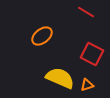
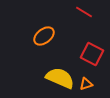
red line: moved 2 px left
orange ellipse: moved 2 px right
orange triangle: moved 1 px left, 1 px up
